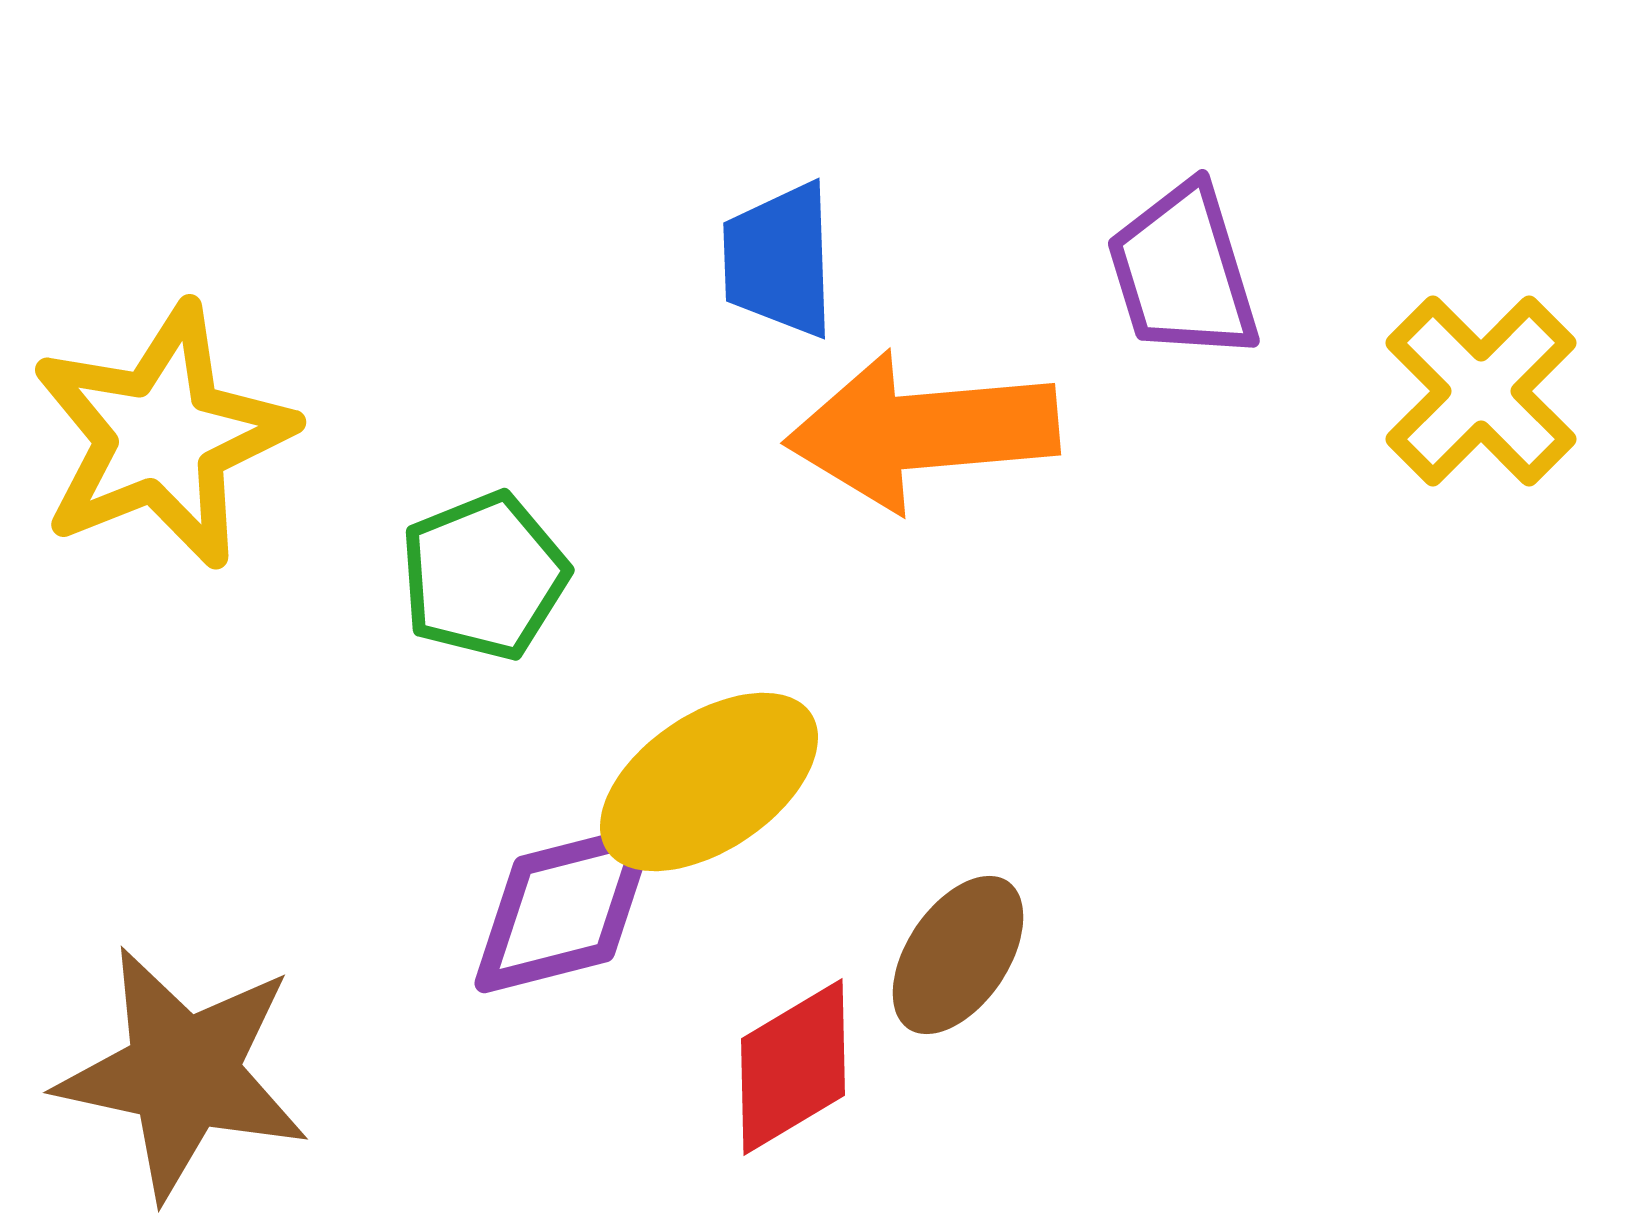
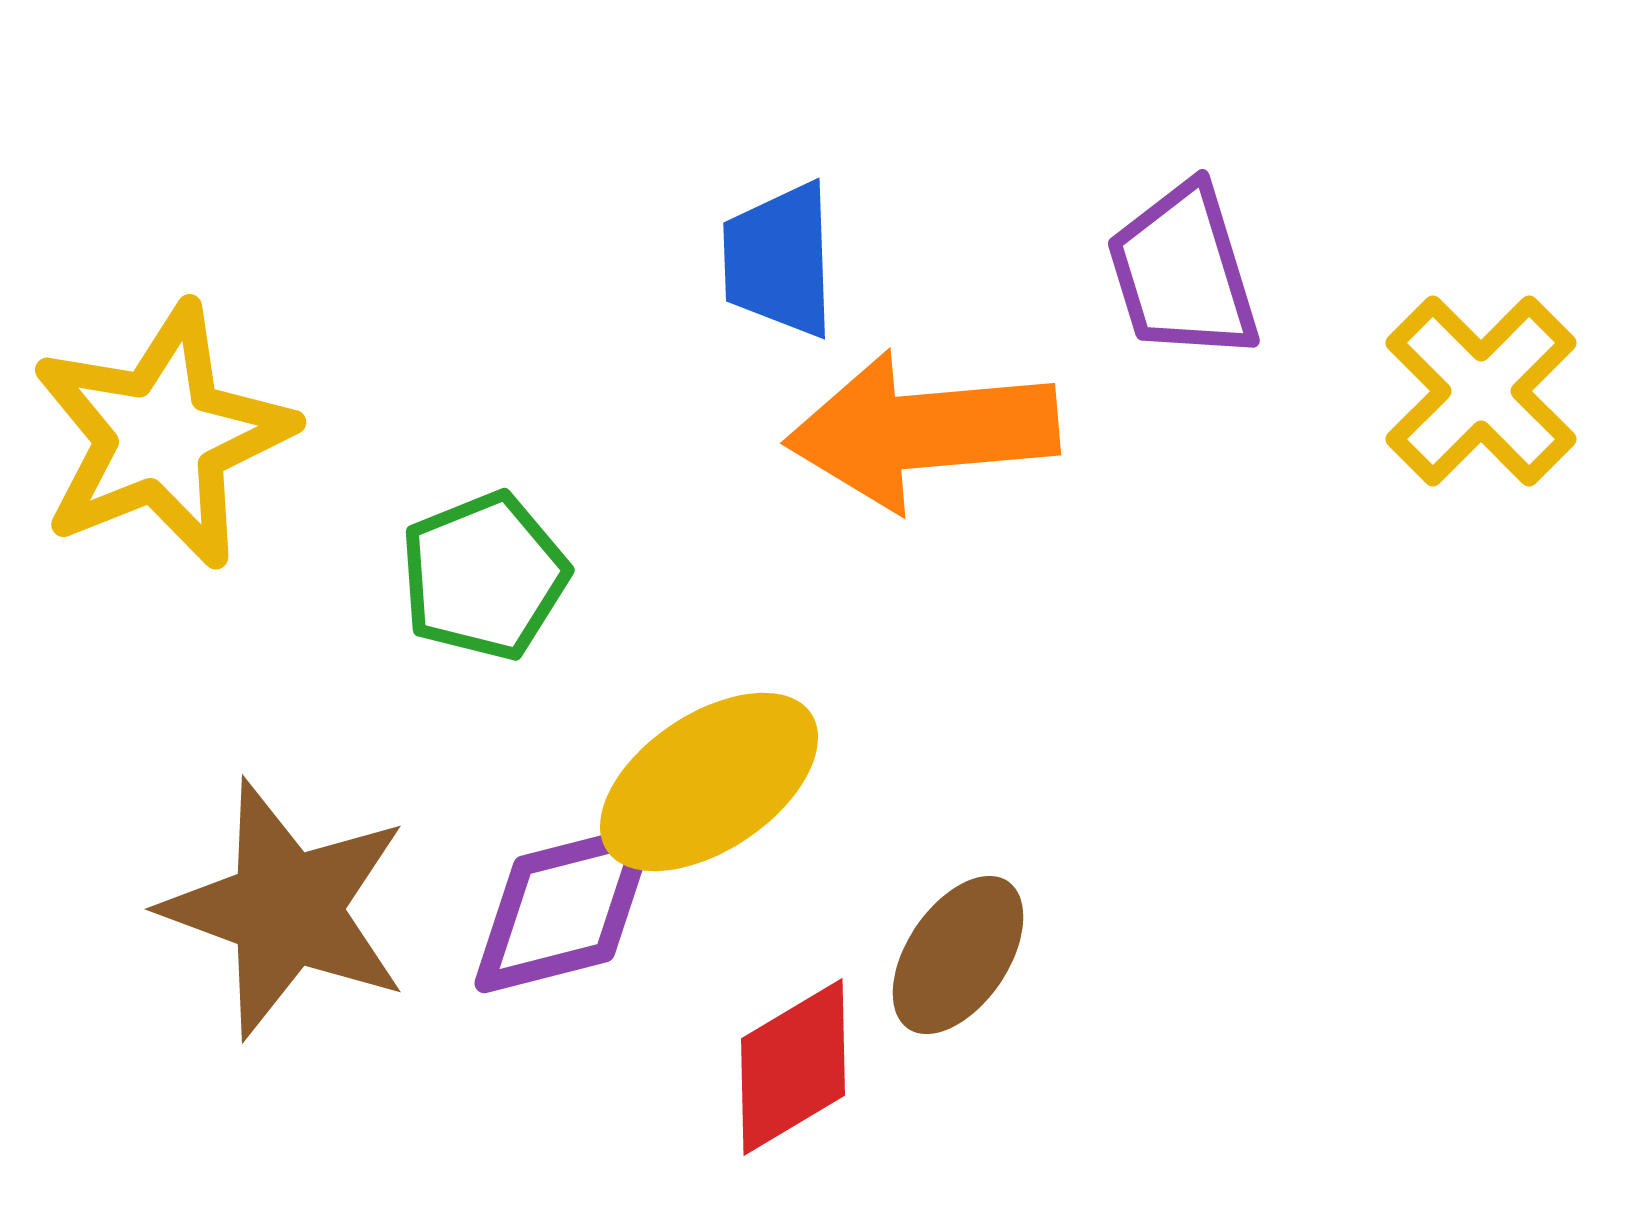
brown star: moved 103 px right, 164 px up; rotated 8 degrees clockwise
